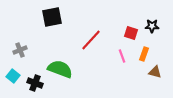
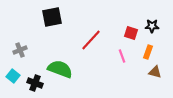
orange rectangle: moved 4 px right, 2 px up
